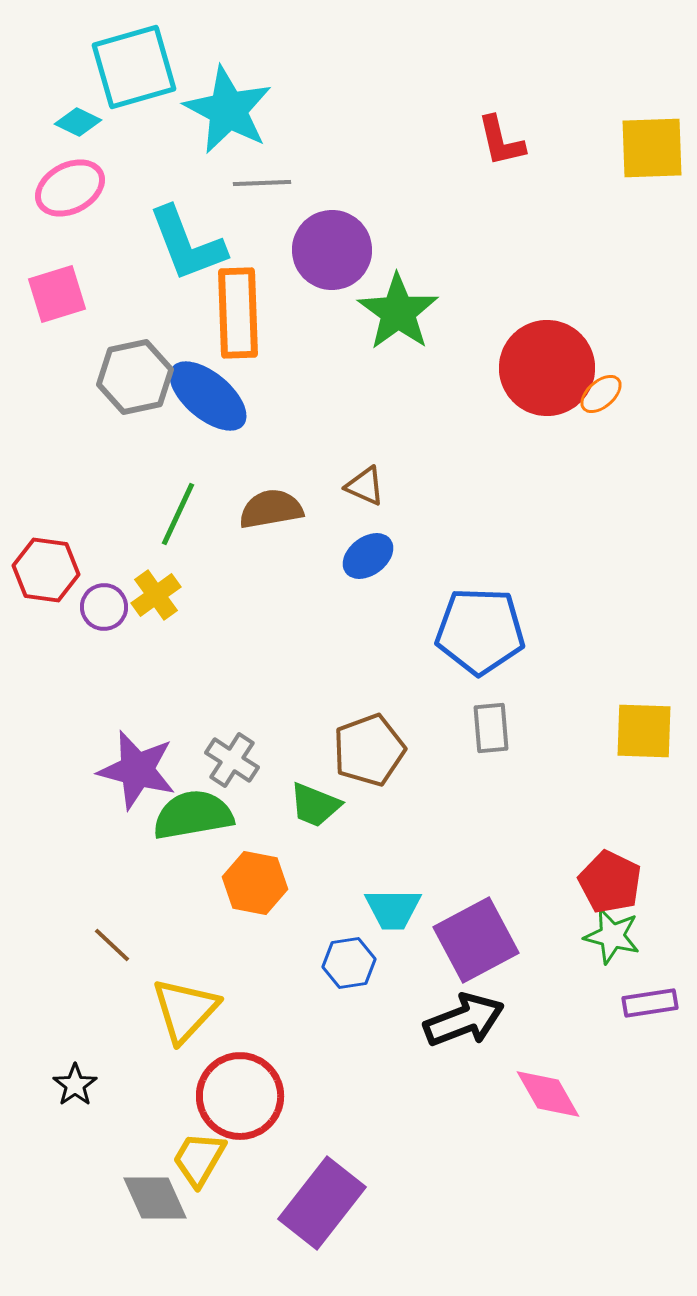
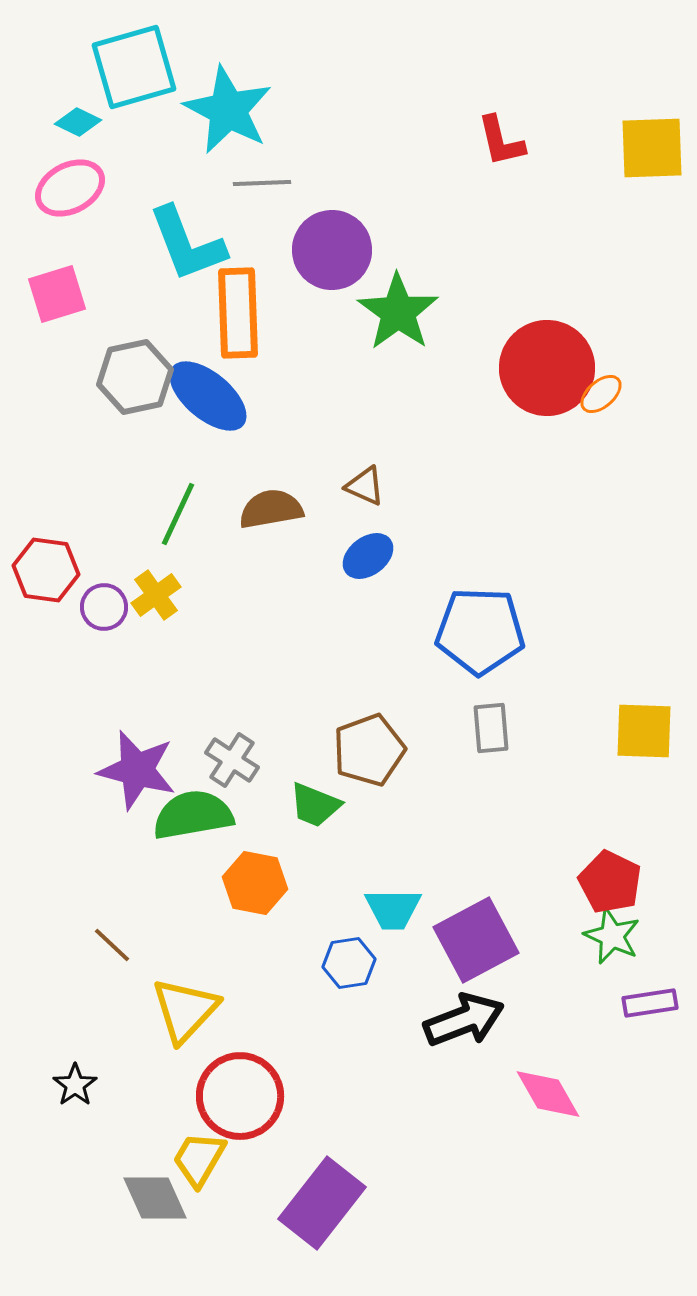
green star at (612, 936): rotated 10 degrees clockwise
